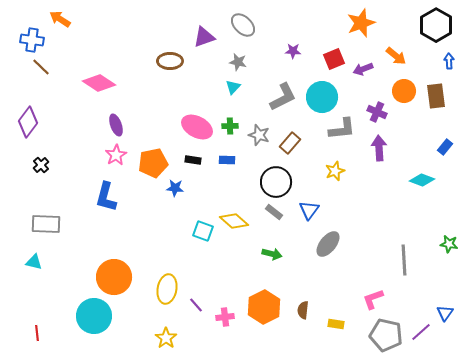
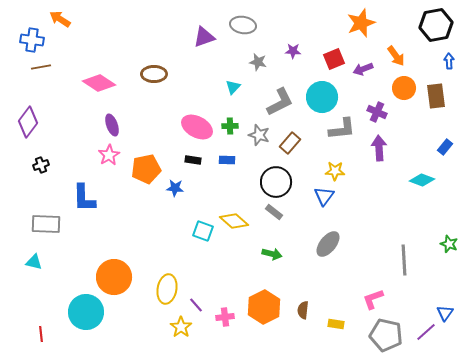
gray ellipse at (243, 25): rotated 35 degrees counterclockwise
black hexagon at (436, 25): rotated 20 degrees clockwise
orange arrow at (396, 56): rotated 15 degrees clockwise
brown ellipse at (170, 61): moved 16 px left, 13 px down
gray star at (238, 62): moved 20 px right
brown line at (41, 67): rotated 54 degrees counterclockwise
orange circle at (404, 91): moved 3 px up
gray L-shape at (283, 97): moved 3 px left, 5 px down
purple ellipse at (116, 125): moved 4 px left
pink star at (116, 155): moved 7 px left
orange pentagon at (153, 163): moved 7 px left, 6 px down
black cross at (41, 165): rotated 21 degrees clockwise
yellow star at (335, 171): rotated 24 degrees clockwise
blue L-shape at (106, 197): moved 22 px left, 1 px down; rotated 16 degrees counterclockwise
blue triangle at (309, 210): moved 15 px right, 14 px up
green star at (449, 244): rotated 12 degrees clockwise
cyan circle at (94, 316): moved 8 px left, 4 px up
purple line at (421, 332): moved 5 px right
red line at (37, 333): moved 4 px right, 1 px down
yellow star at (166, 338): moved 15 px right, 11 px up
